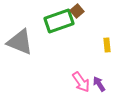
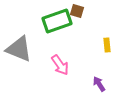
brown square: rotated 32 degrees counterclockwise
green rectangle: moved 2 px left
gray triangle: moved 1 px left, 7 px down
pink arrow: moved 21 px left, 17 px up
